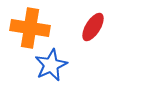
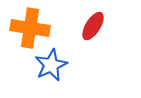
red ellipse: moved 1 px up
